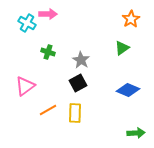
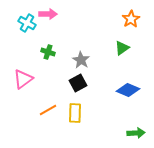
pink triangle: moved 2 px left, 7 px up
